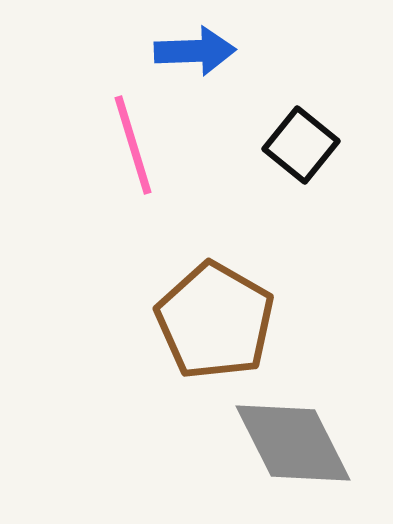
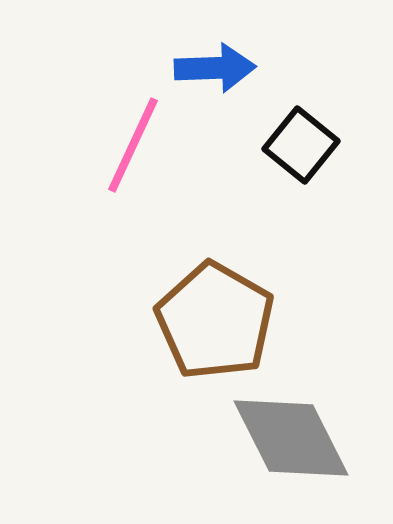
blue arrow: moved 20 px right, 17 px down
pink line: rotated 42 degrees clockwise
gray diamond: moved 2 px left, 5 px up
